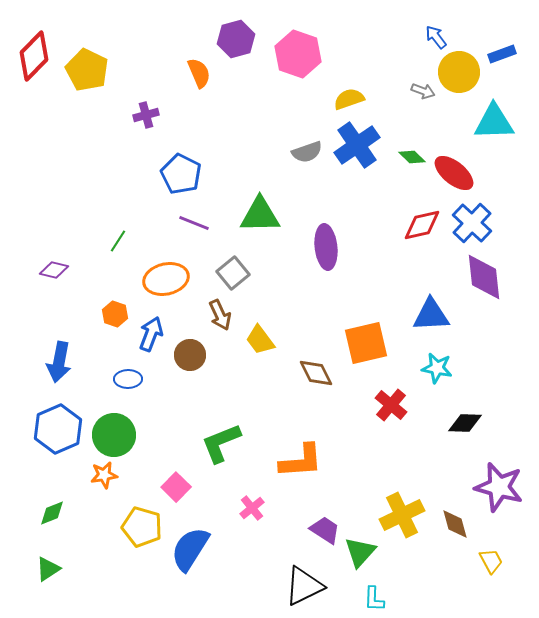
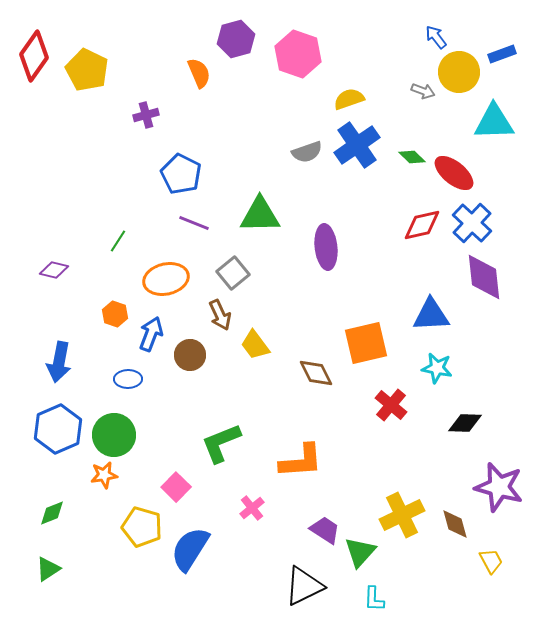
red diamond at (34, 56): rotated 9 degrees counterclockwise
yellow trapezoid at (260, 340): moved 5 px left, 5 px down
